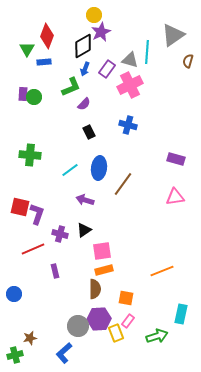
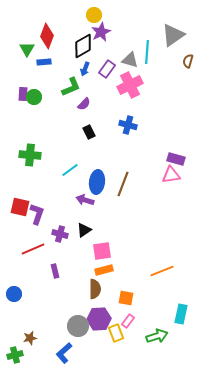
blue ellipse at (99, 168): moved 2 px left, 14 px down
brown line at (123, 184): rotated 15 degrees counterclockwise
pink triangle at (175, 197): moved 4 px left, 22 px up
